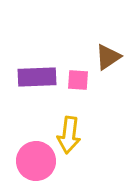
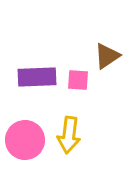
brown triangle: moved 1 px left, 1 px up
pink circle: moved 11 px left, 21 px up
